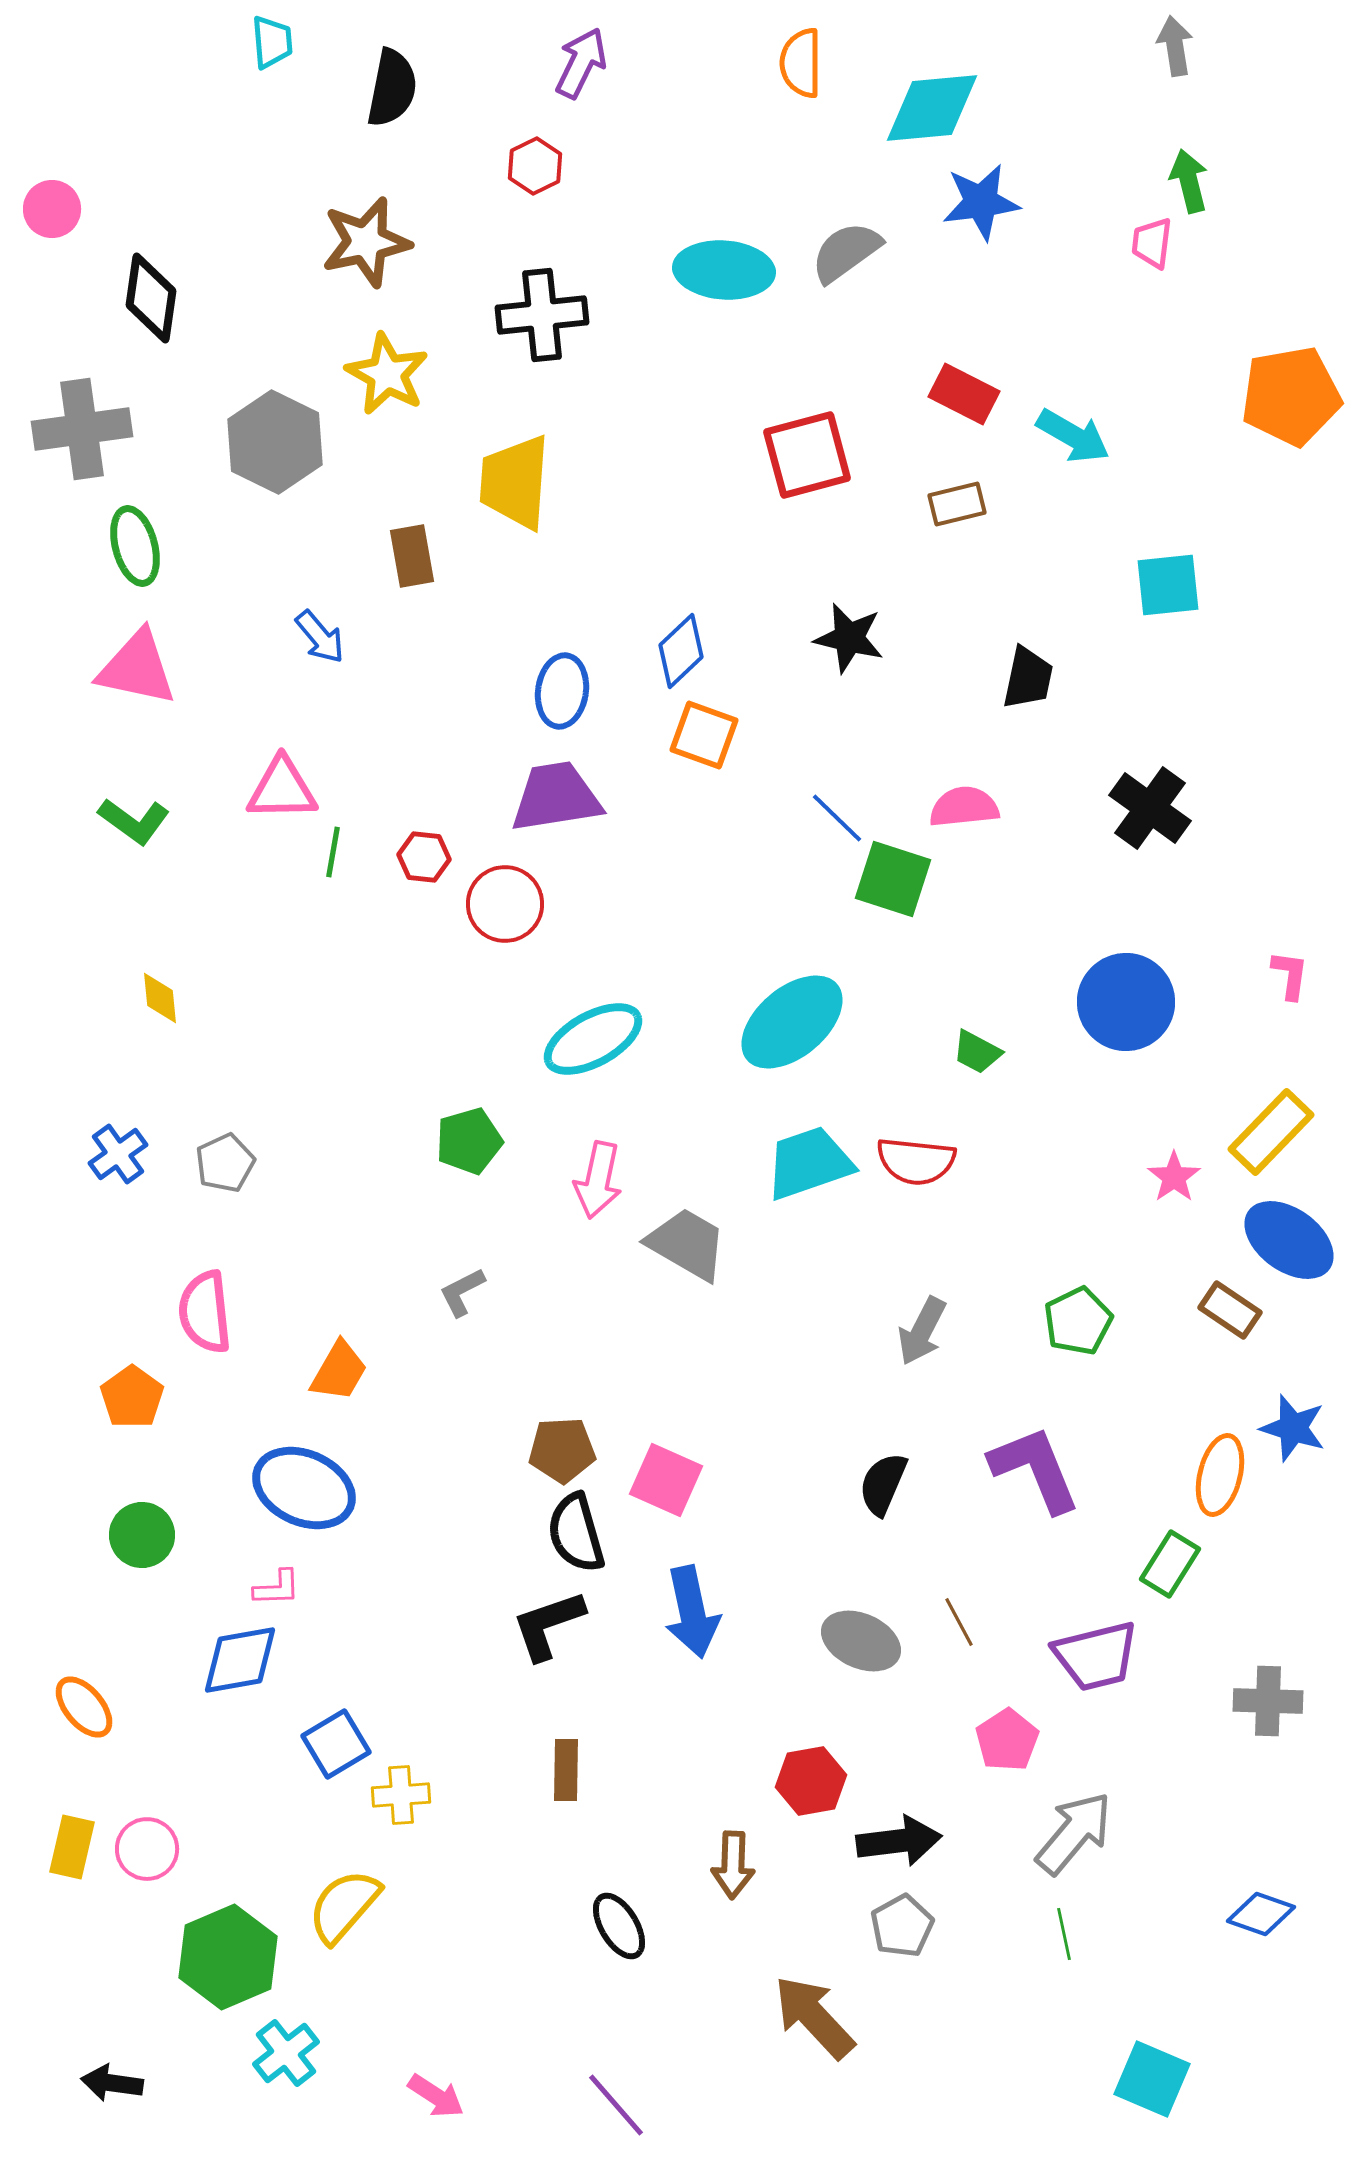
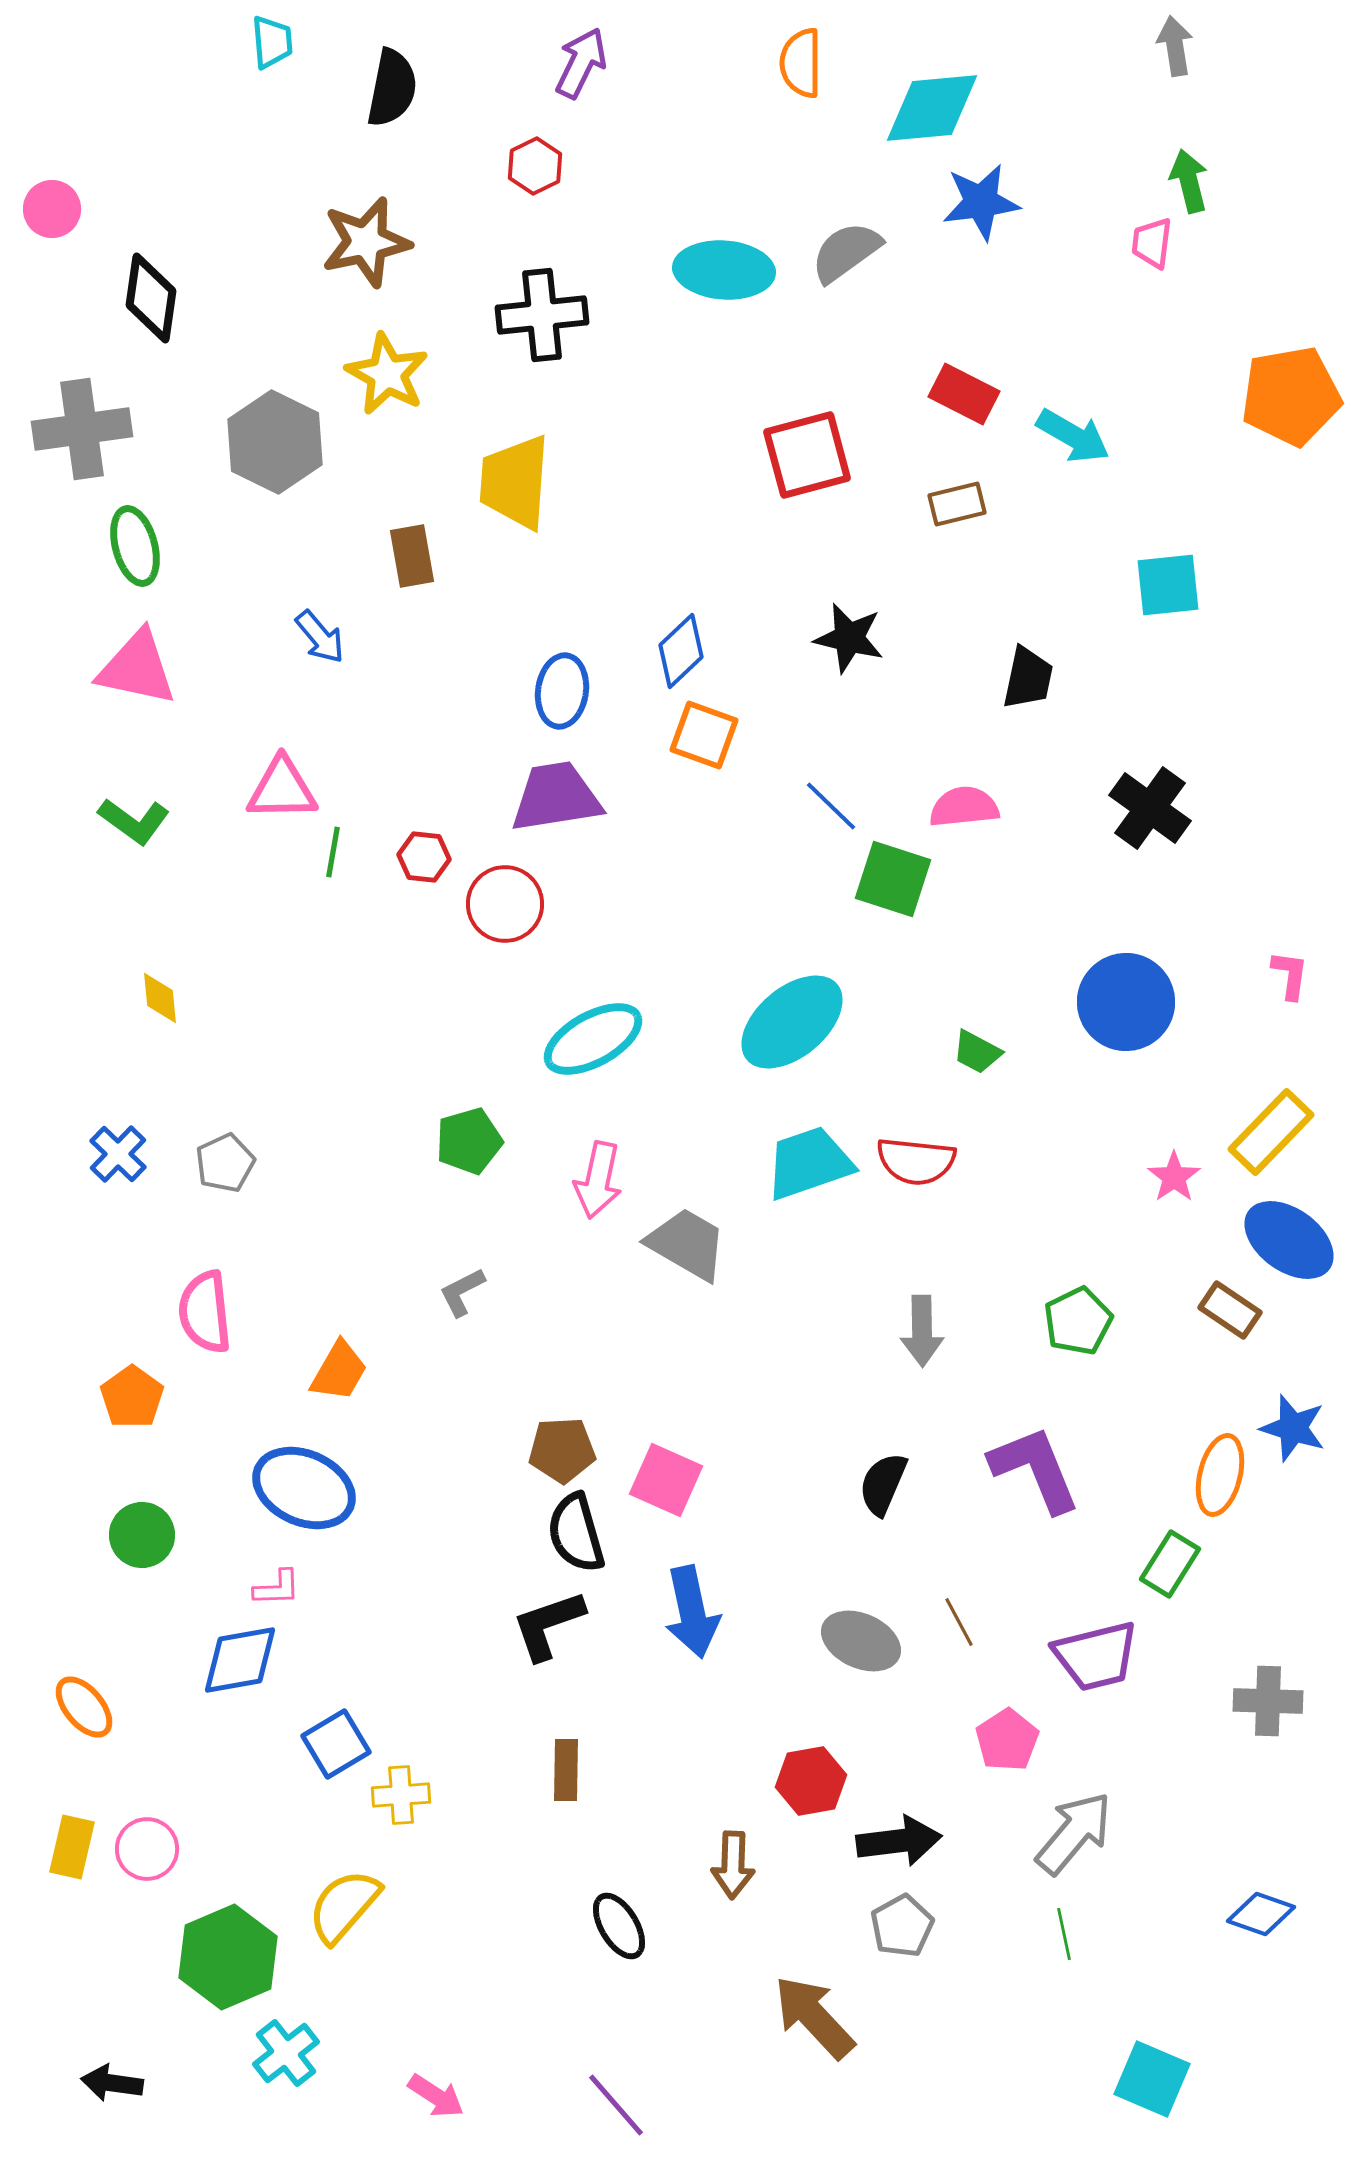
blue line at (837, 818): moved 6 px left, 12 px up
blue cross at (118, 1154): rotated 10 degrees counterclockwise
gray arrow at (922, 1331): rotated 28 degrees counterclockwise
